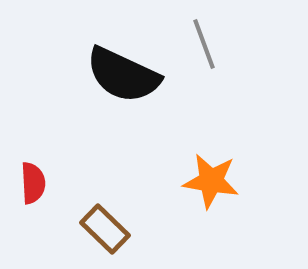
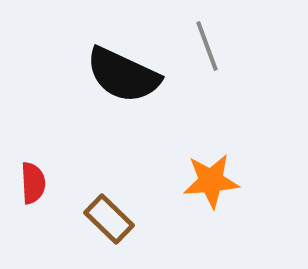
gray line: moved 3 px right, 2 px down
orange star: rotated 14 degrees counterclockwise
brown rectangle: moved 4 px right, 10 px up
